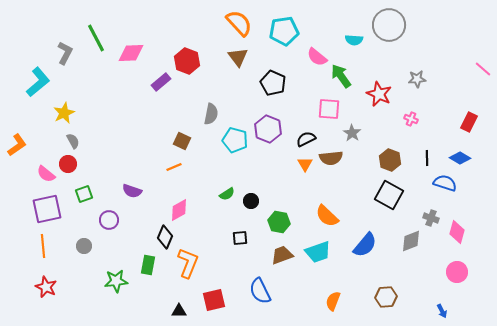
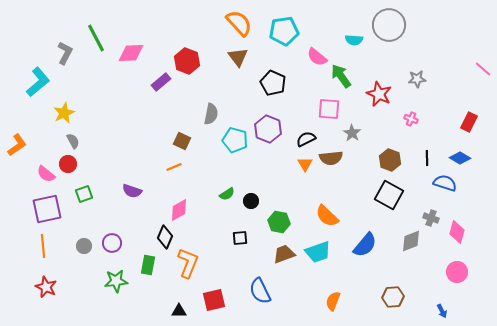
purple circle at (109, 220): moved 3 px right, 23 px down
brown trapezoid at (282, 255): moved 2 px right, 1 px up
brown hexagon at (386, 297): moved 7 px right
